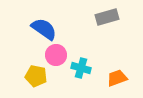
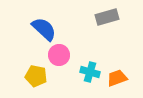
blue semicircle: rotated 8 degrees clockwise
pink circle: moved 3 px right
cyan cross: moved 9 px right, 4 px down
